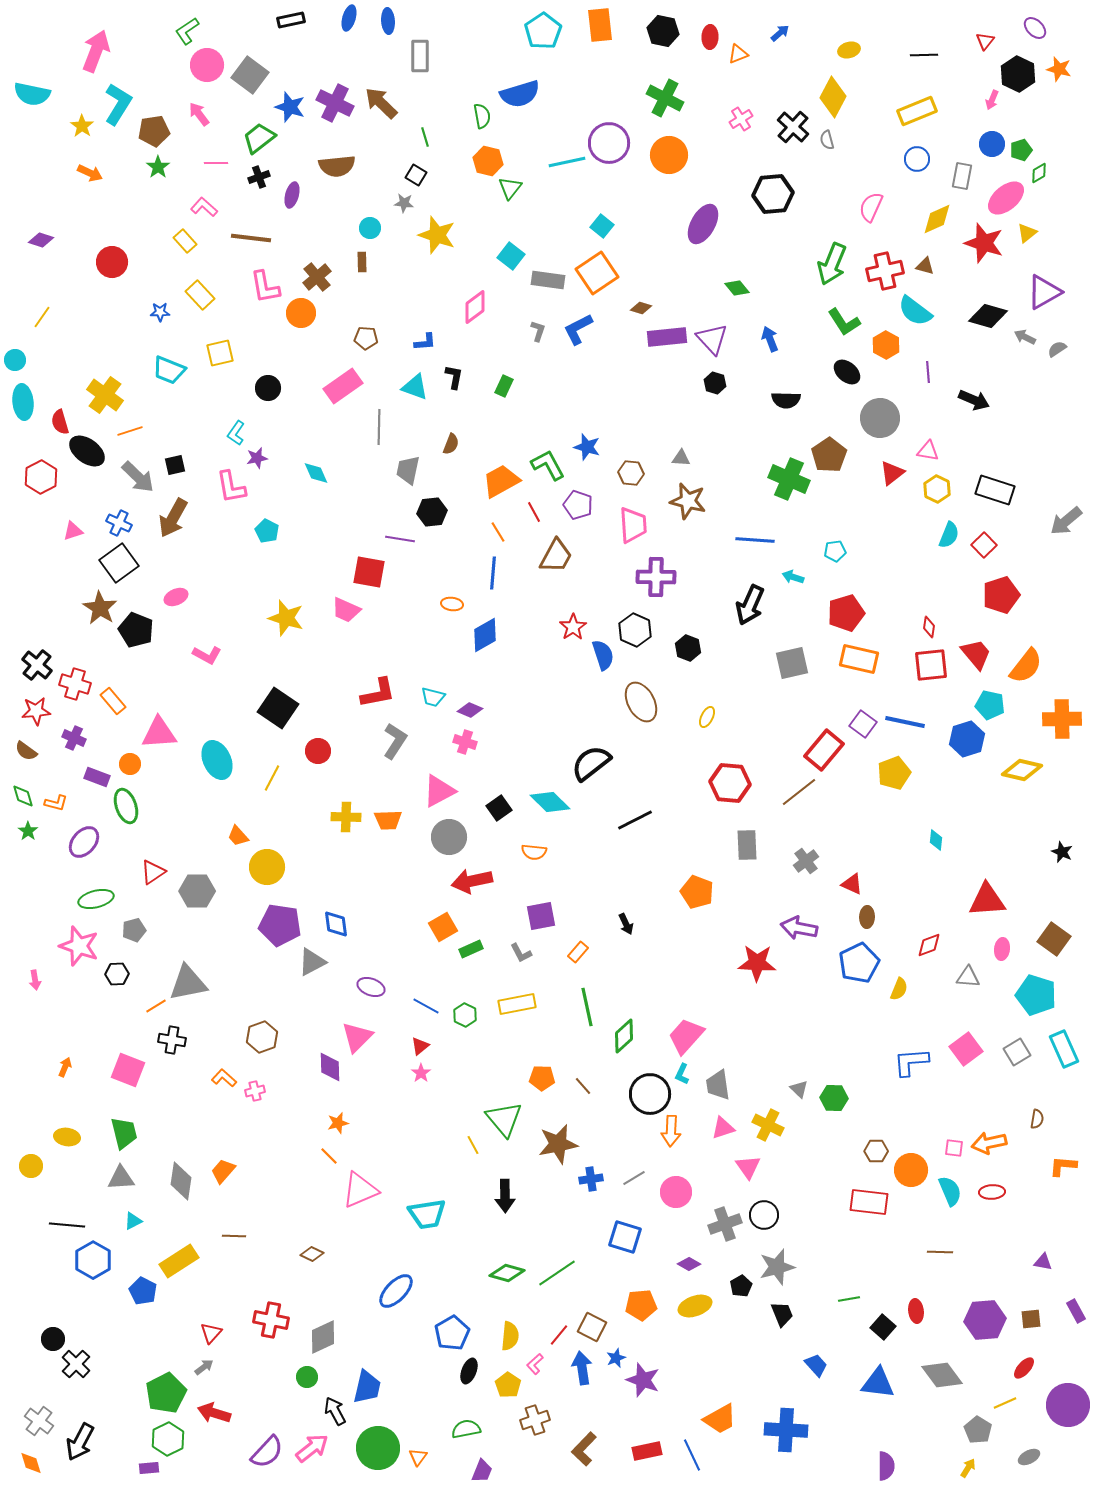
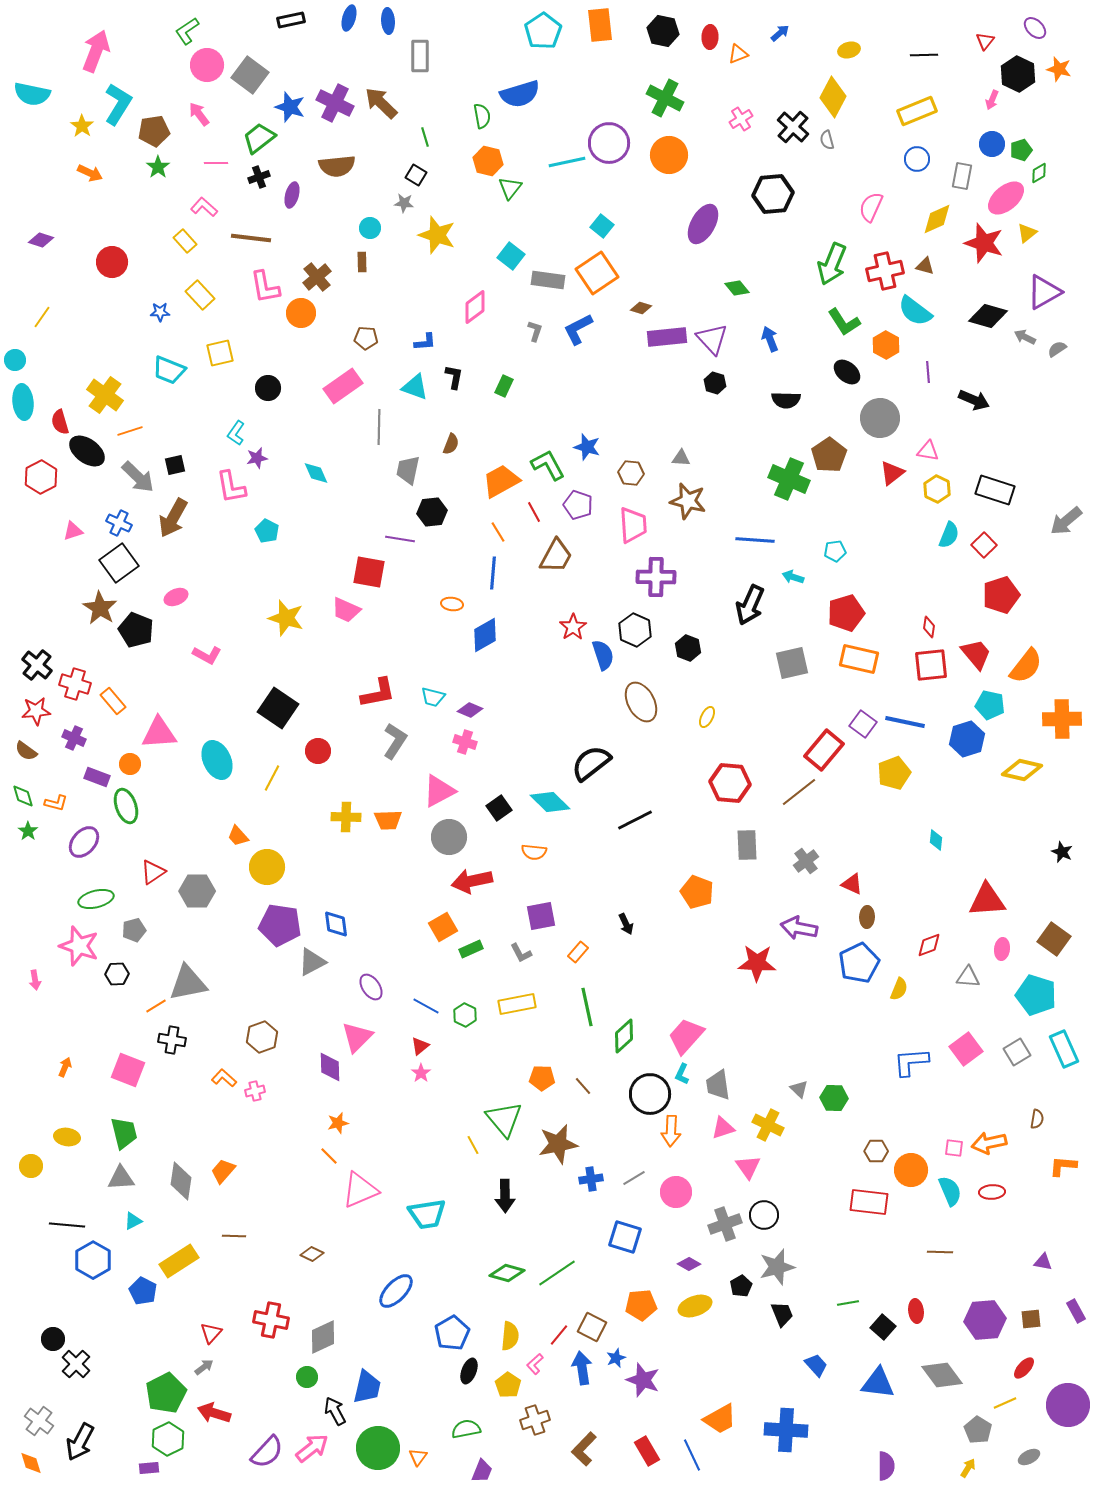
gray L-shape at (538, 331): moved 3 px left
purple ellipse at (371, 987): rotated 36 degrees clockwise
green line at (849, 1299): moved 1 px left, 4 px down
red rectangle at (647, 1451): rotated 72 degrees clockwise
